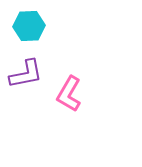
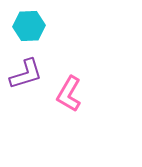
purple L-shape: rotated 6 degrees counterclockwise
